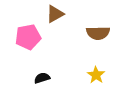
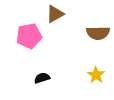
pink pentagon: moved 1 px right, 1 px up
